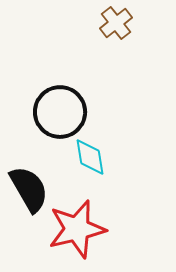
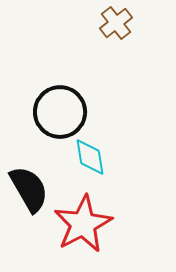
red star: moved 6 px right, 5 px up; rotated 14 degrees counterclockwise
